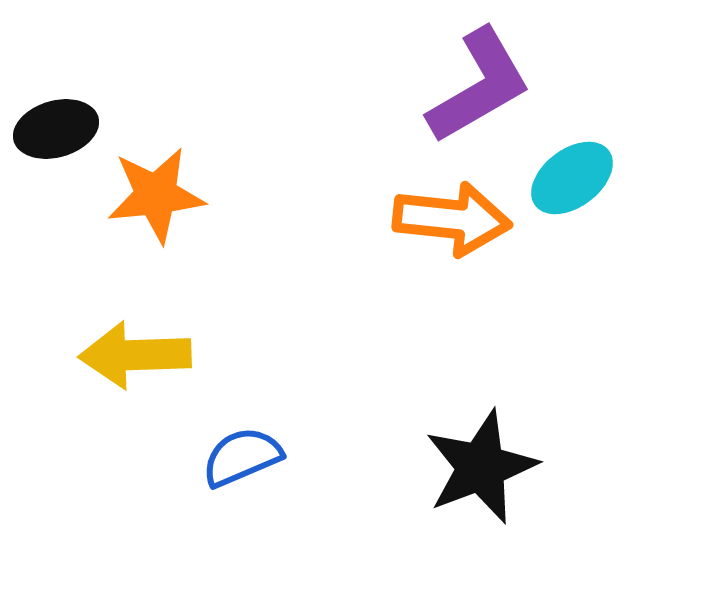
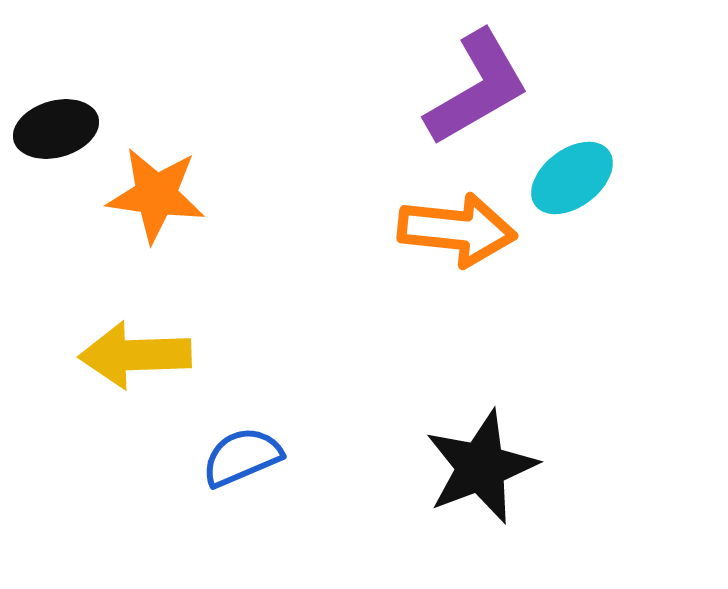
purple L-shape: moved 2 px left, 2 px down
orange star: rotated 14 degrees clockwise
orange arrow: moved 5 px right, 11 px down
